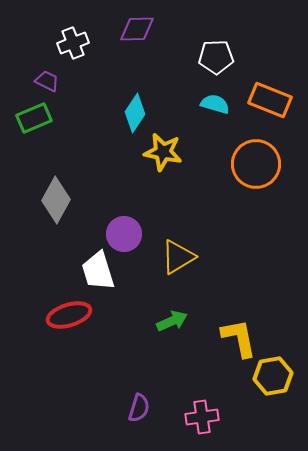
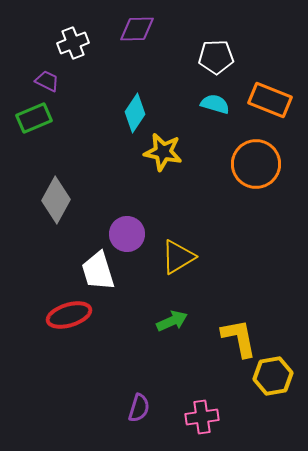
purple circle: moved 3 px right
